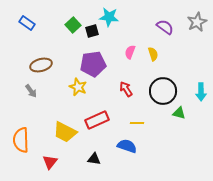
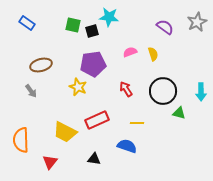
green square: rotated 35 degrees counterclockwise
pink semicircle: rotated 48 degrees clockwise
